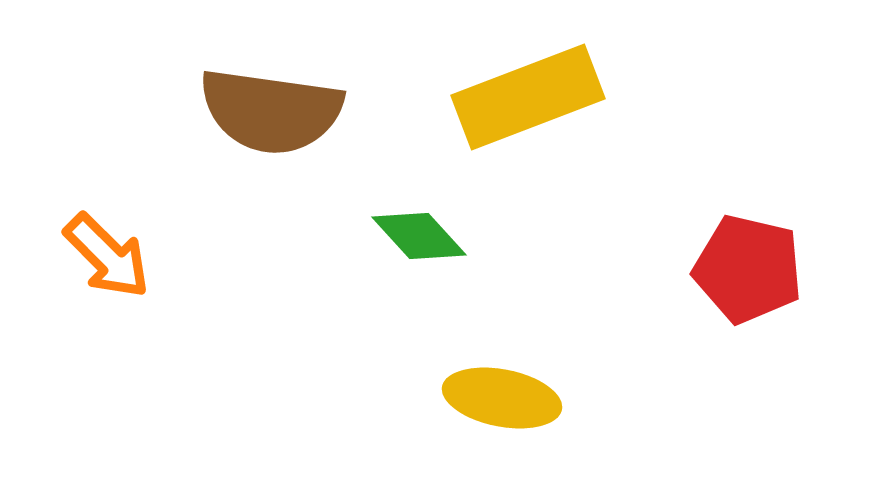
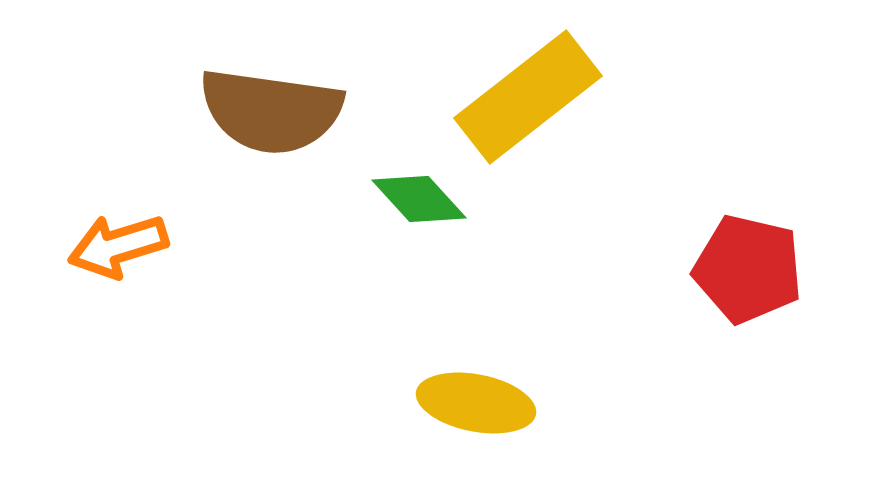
yellow rectangle: rotated 17 degrees counterclockwise
green diamond: moved 37 px up
orange arrow: moved 11 px right, 10 px up; rotated 118 degrees clockwise
yellow ellipse: moved 26 px left, 5 px down
